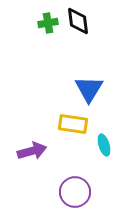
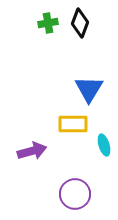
black diamond: moved 2 px right, 2 px down; rotated 28 degrees clockwise
yellow rectangle: rotated 8 degrees counterclockwise
purple circle: moved 2 px down
